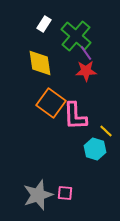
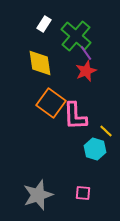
red star: rotated 20 degrees counterclockwise
pink square: moved 18 px right
